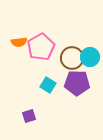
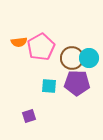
cyan circle: moved 1 px left, 1 px down
cyan square: moved 1 px right, 1 px down; rotated 28 degrees counterclockwise
